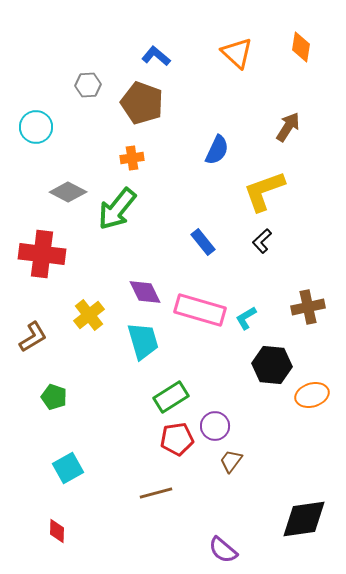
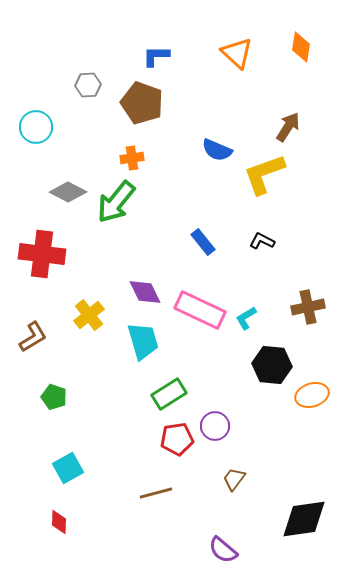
blue L-shape: rotated 40 degrees counterclockwise
blue semicircle: rotated 88 degrees clockwise
yellow L-shape: moved 17 px up
green arrow: moved 1 px left, 7 px up
black L-shape: rotated 70 degrees clockwise
pink rectangle: rotated 9 degrees clockwise
green rectangle: moved 2 px left, 3 px up
brown trapezoid: moved 3 px right, 18 px down
red diamond: moved 2 px right, 9 px up
